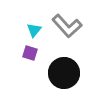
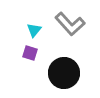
gray L-shape: moved 3 px right, 2 px up
